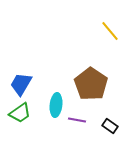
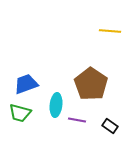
yellow line: rotated 45 degrees counterclockwise
blue trapezoid: moved 5 px right; rotated 40 degrees clockwise
green trapezoid: rotated 50 degrees clockwise
